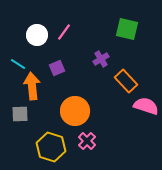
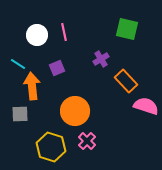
pink line: rotated 48 degrees counterclockwise
